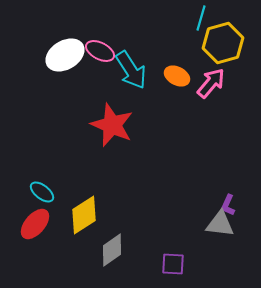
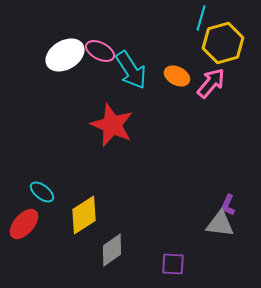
red ellipse: moved 11 px left
